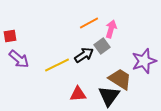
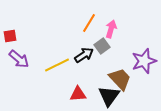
orange line: rotated 30 degrees counterclockwise
brown trapezoid: rotated 15 degrees clockwise
